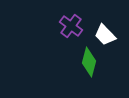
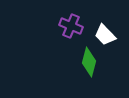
purple cross: rotated 15 degrees counterclockwise
